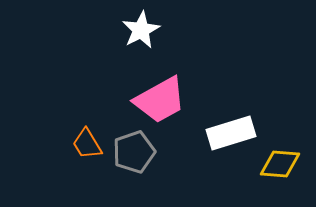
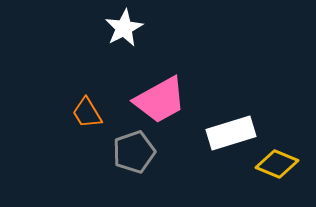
white star: moved 17 px left, 2 px up
orange trapezoid: moved 31 px up
yellow diamond: moved 3 px left; rotated 18 degrees clockwise
